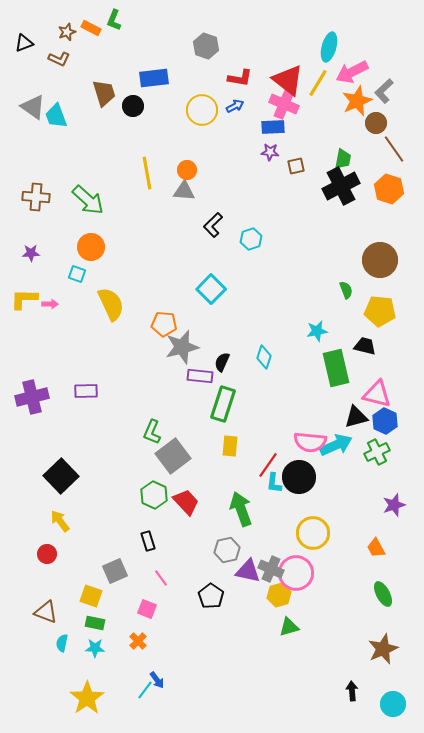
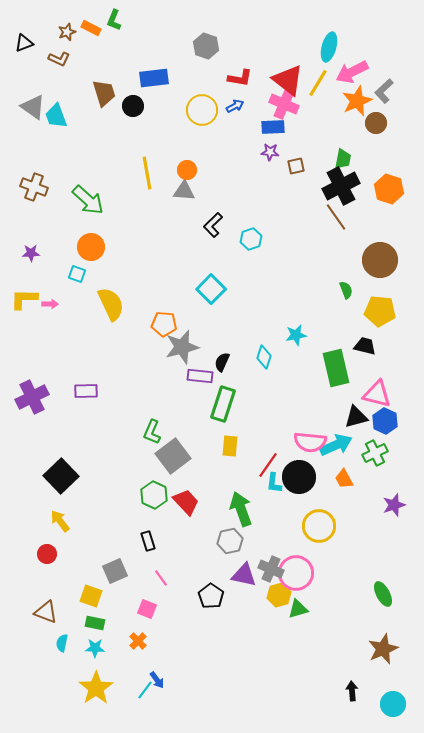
brown line at (394, 149): moved 58 px left, 68 px down
brown cross at (36, 197): moved 2 px left, 10 px up; rotated 16 degrees clockwise
cyan star at (317, 331): moved 21 px left, 4 px down
purple cross at (32, 397): rotated 12 degrees counterclockwise
green cross at (377, 452): moved 2 px left, 1 px down
yellow circle at (313, 533): moved 6 px right, 7 px up
orange trapezoid at (376, 548): moved 32 px left, 69 px up
gray hexagon at (227, 550): moved 3 px right, 9 px up
purple triangle at (248, 571): moved 4 px left, 4 px down
green triangle at (289, 627): moved 9 px right, 18 px up
yellow star at (87, 698): moved 9 px right, 10 px up
